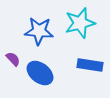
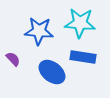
cyan star: rotated 20 degrees clockwise
blue rectangle: moved 7 px left, 8 px up
blue ellipse: moved 12 px right, 1 px up
